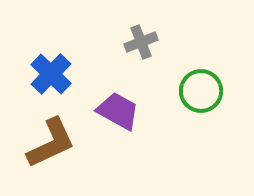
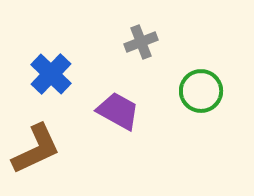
brown L-shape: moved 15 px left, 6 px down
